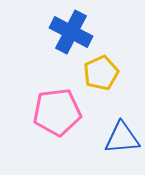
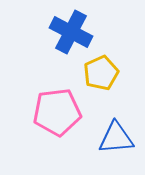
blue triangle: moved 6 px left
